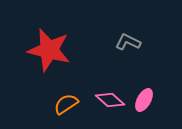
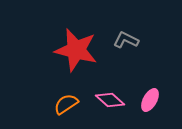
gray L-shape: moved 2 px left, 2 px up
red star: moved 27 px right
pink ellipse: moved 6 px right
